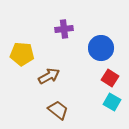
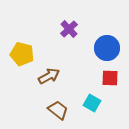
purple cross: moved 5 px right; rotated 36 degrees counterclockwise
blue circle: moved 6 px right
yellow pentagon: rotated 10 degrees clockwise
red square: rotated 30 degrees counterclockwise
cyan square: moved 20 px left, 1 px down
